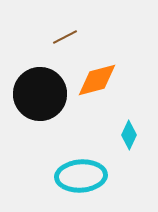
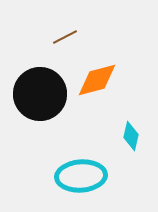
cyan diamond: moved 2 px right, 1 px down; rotated 12 degrees counterclockwise
